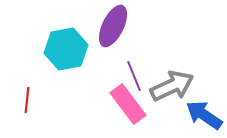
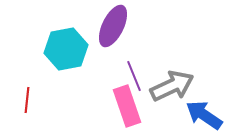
pink rectangle: moved 1 px left, 2 px down; rotated 18 degrees clockwise
